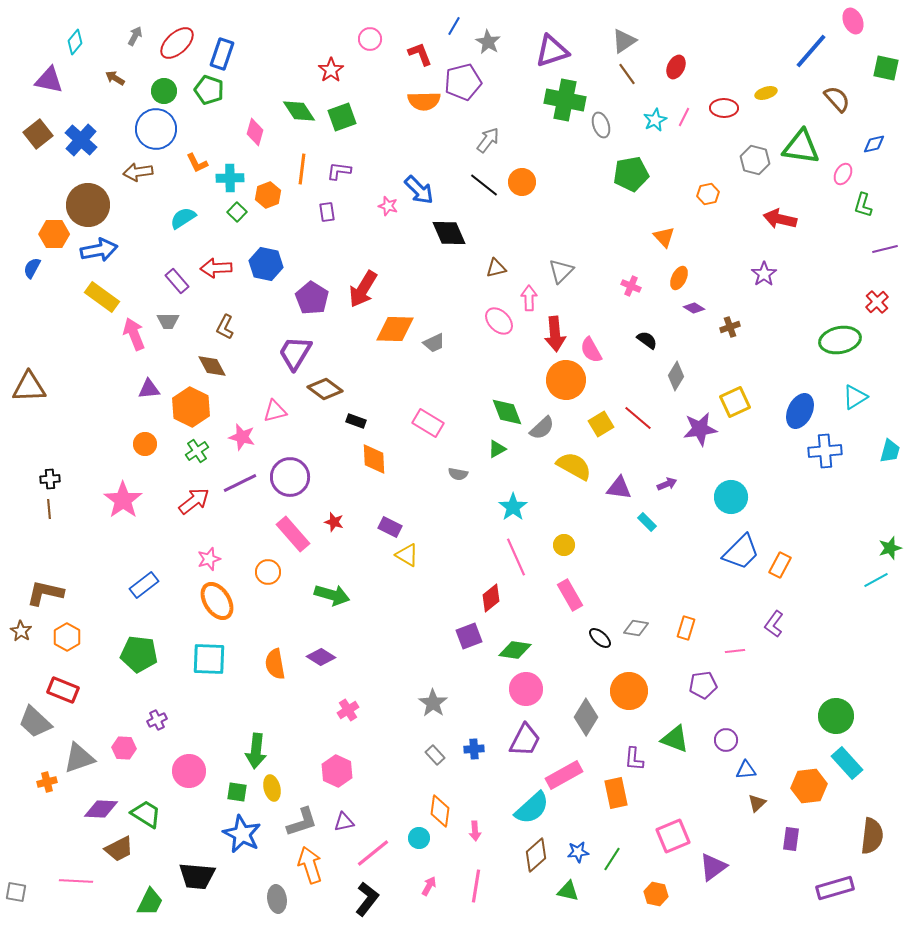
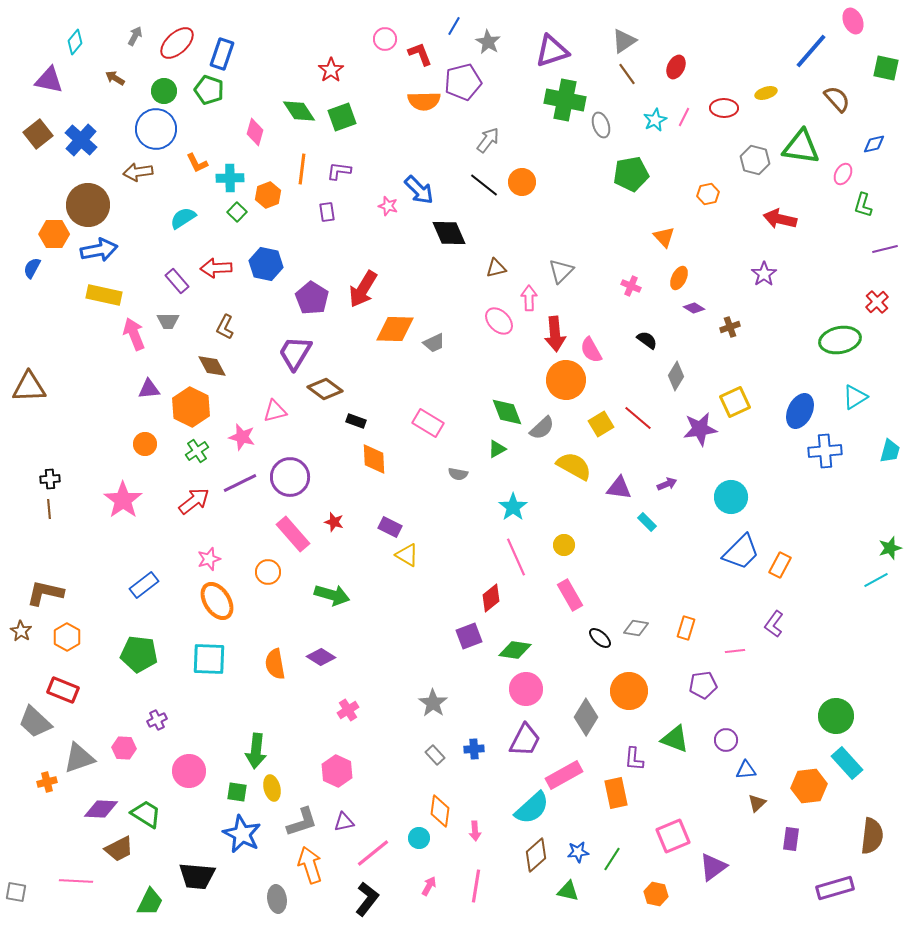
pink circle at (370, 39): moved 15 px right
yellow rectangle at (102, 297): moved 2 px right, 2 px up; rotated 24 degrees counterclockwise
